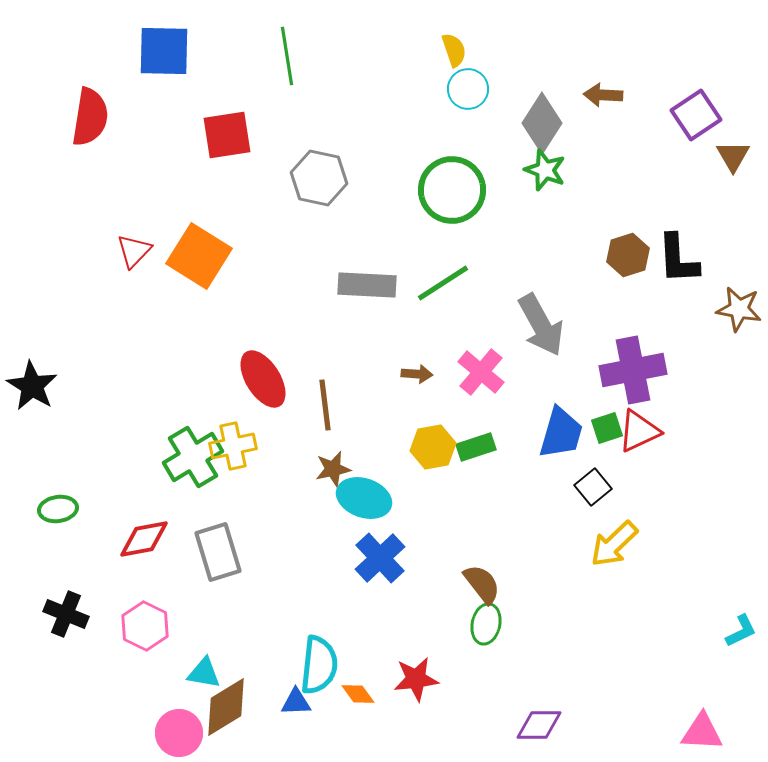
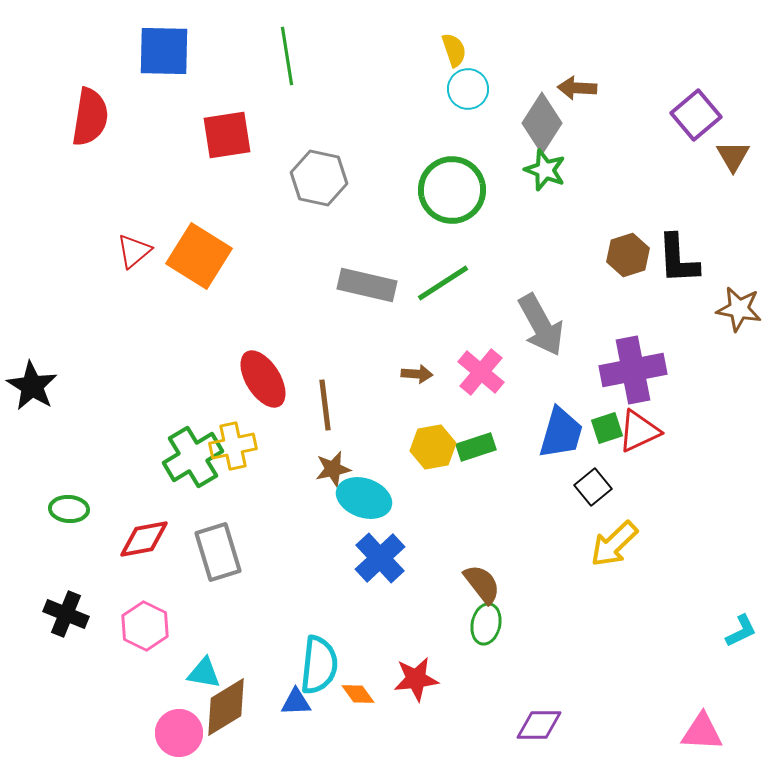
brown arrow at (603, 95): moved 26 px left, 7 px up
purple square at (696, 115): rotated 6 degrees counterclockwise
red triangle at (134, 251): rotated 6 degrees clockwise
gray rectangle at (367, 285): rotated 10 degrees clockwise
green ellipse at (58, 509): moved 11 px right; rotated 12 degrees clockwise
